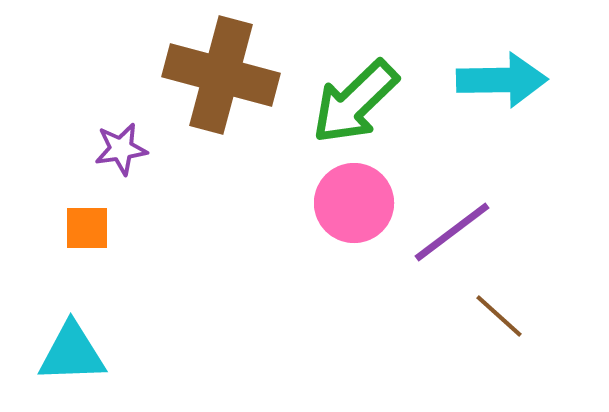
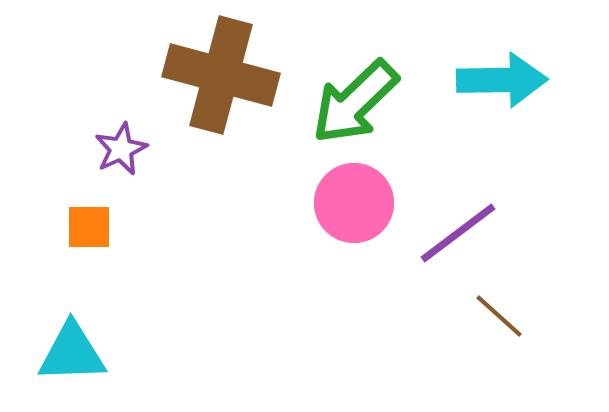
purple star: rotated 16 degrees counterclockwise
orange square: moved 2 px right, 1 px up
purple line: moved 6 px right, 1 px down
